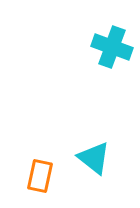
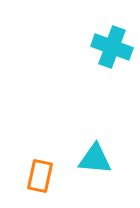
cyan triangle: moved 1 px right, 1 px down; rotated 33 degrees counterclockwise
